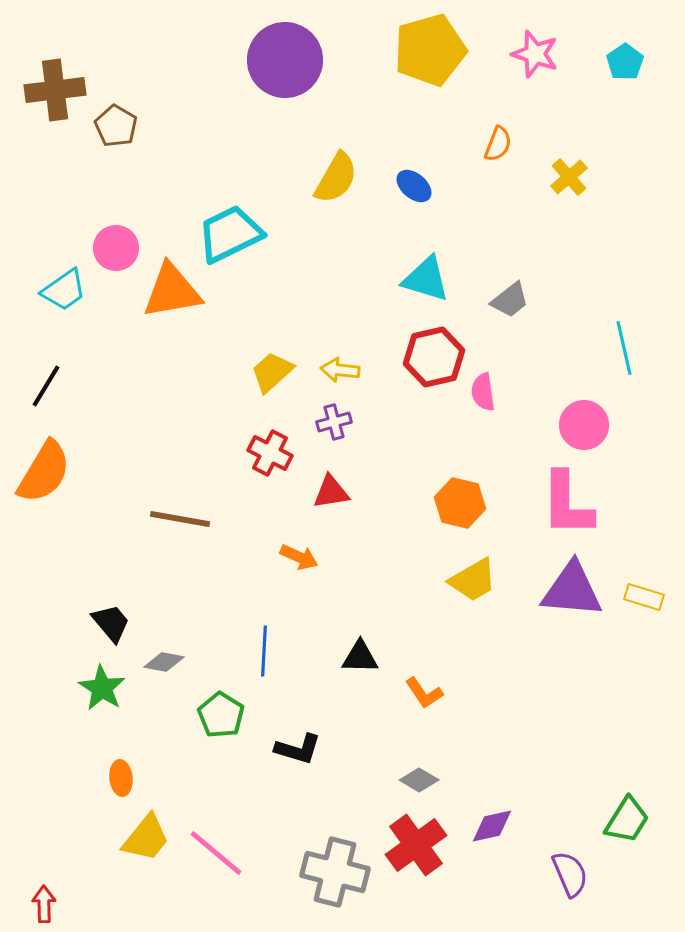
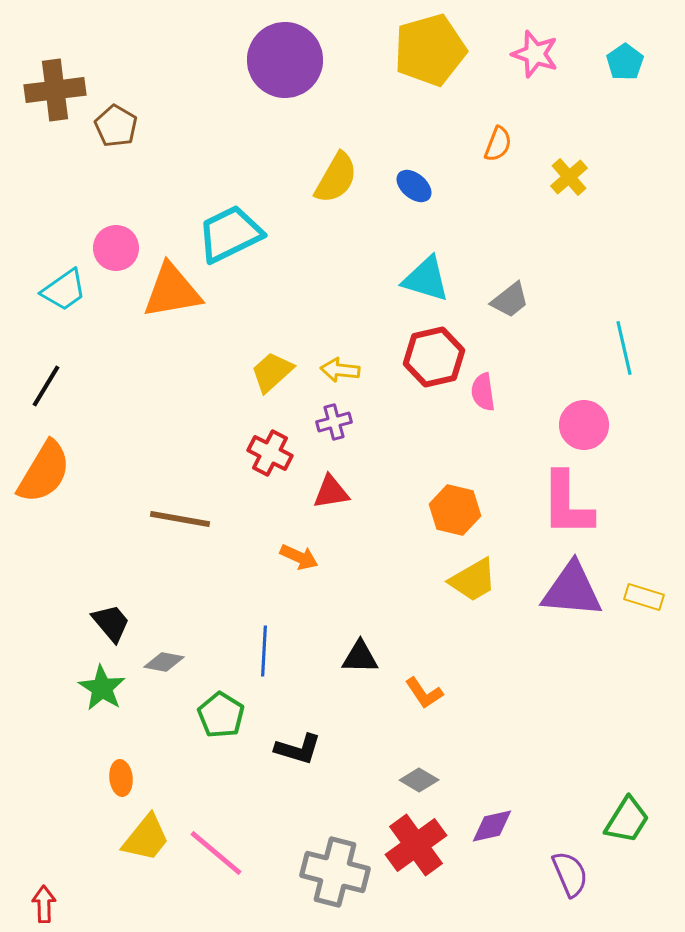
orange hexagon at (460, 503): moved 5 px left, 7 px down
